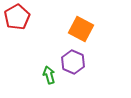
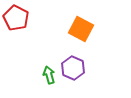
red pentagon: moved 1 px left, 1 px down; rotated 15 degrees counterclockwise
purple hexagon: moved 6 px down
